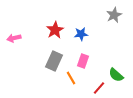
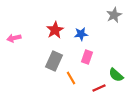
pink rectangle: moved 4 px right, 4 px up
red line: rotated 24 degrees clockwise
